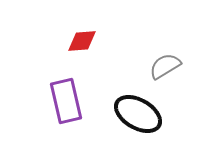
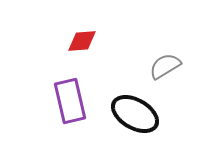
purple rectangle: moved 4 px right
black ellipse: moved 3 px left
